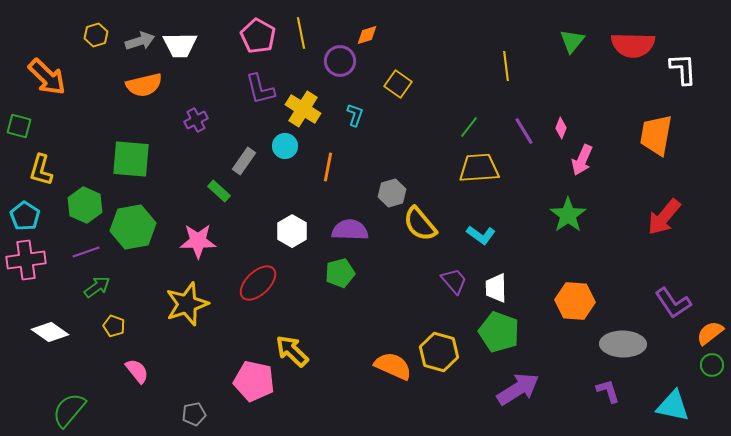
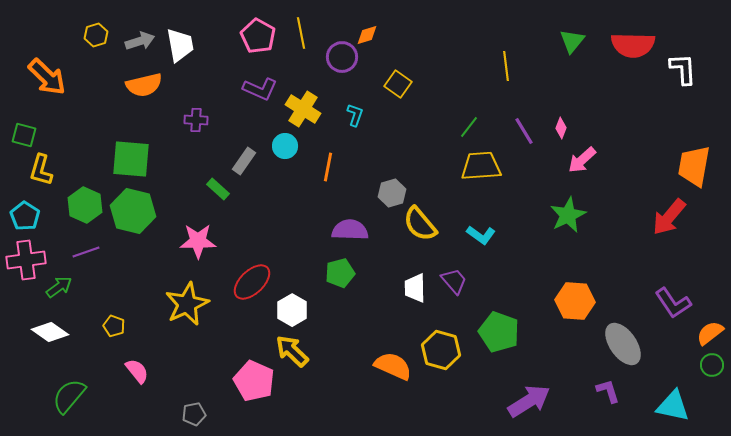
white trapezoid at (180, 45): rotated 99 degrees counterclockwise
purple circle at (340, 61): moved 2 px right, 4 px up
purple L-shape at (260, 89): rotated 52 degrees counterclockwise
purple cross at (196, 120): rotated 30 degrees clockwise
green square at (19, 126): moved 5 px right, 9 px down
orange trapezoid at (656, 135): moved 38 px right, 31 px down
pink arrow at (582, 160): rotated 24 degrees clockwise
yellow trapezoid at (479, 168): moved 2 px right, 2 px up
green rectangle at (219, 191): moved 1 px left, 2 px up
green star at (568, 215): rotated 9 degrees clockwise
red arrow at (664, 217): moved 5 px right
green hexagon at (133, 227): moved 16 px up; rotated 24 degrees clockwise
white hexagon at (292, 231): moved 79 px down
red ellipse at (258, 283): moved 6 px left, 1 px up
green arrow at (97, 287): moved 38 px left
white trapezoid at (496, 288): moved 81 px left
yellow star at (187, 304): rotated 6 degrees counterclockwise
gray ellipse at (623, 344): rotated 54 degrees clockwise
yellow hexagon at (439, 352): moved 2 px right, 2 px up
pink pentagon at (254, 381): rotated 12 degrees clockwise
purple arrow at (518, 389): moved 11 px right, 12 px down
green semicircle at (69, 410): moved 14 px up
